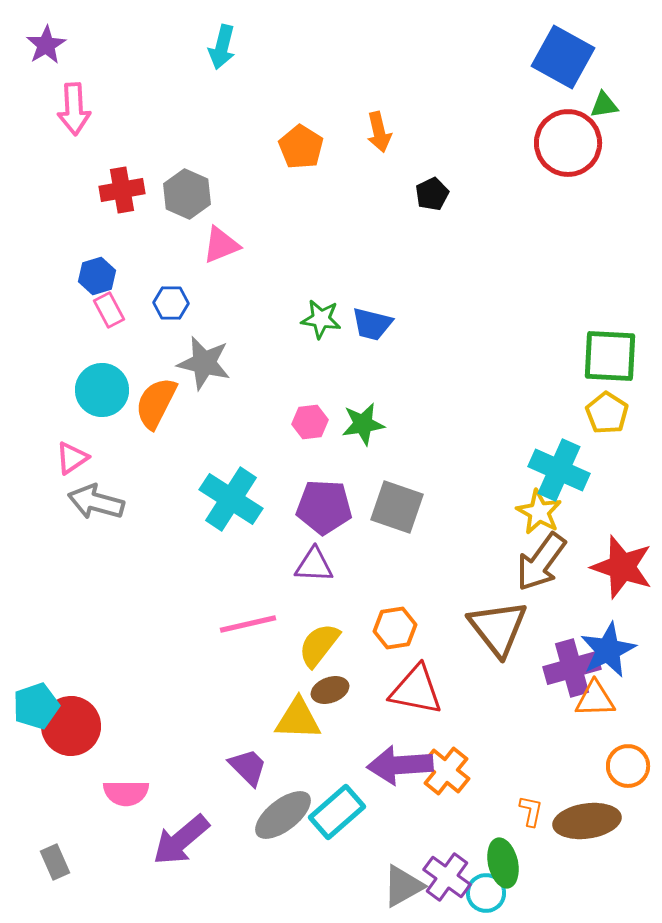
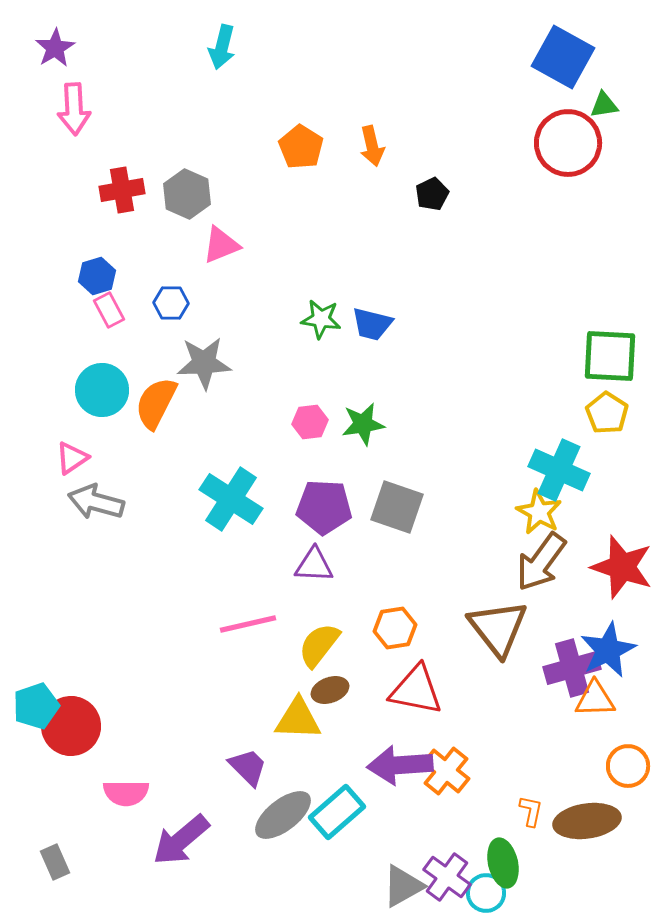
purple star at (46, 45): moved 9 px right, 3 px down
orange arrow at (379, 132): moved 7 px left, 14 px down
gray star at (204, 363): rotated 16 degrees counterclockwise
